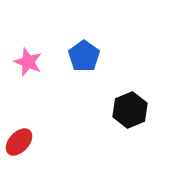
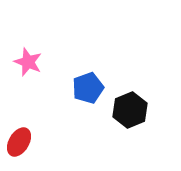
blue pentagon: moved 4 px right, 32 px down; rotated 16 degrees clockwise
red ellipse: rotated 12 degrees counterclockwise
